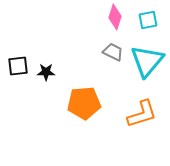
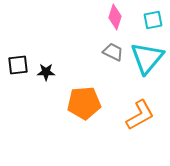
cyan square: moved 5 px right
cyan triangle: moved 3 px up
black square: moved 1 px up
orange L-shape: moved 2 px left, 1 px down; rotated 12 degrees counterclockwise
